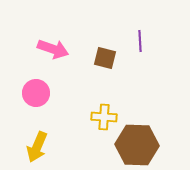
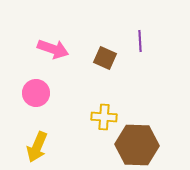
brown square: rotated 10 degrees clockwise
